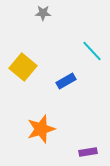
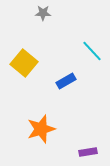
yellow square: moved 1 px right, 4 px up
